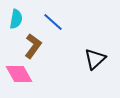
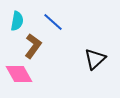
cyan semicircle: moved 1 px right, 2 px down
